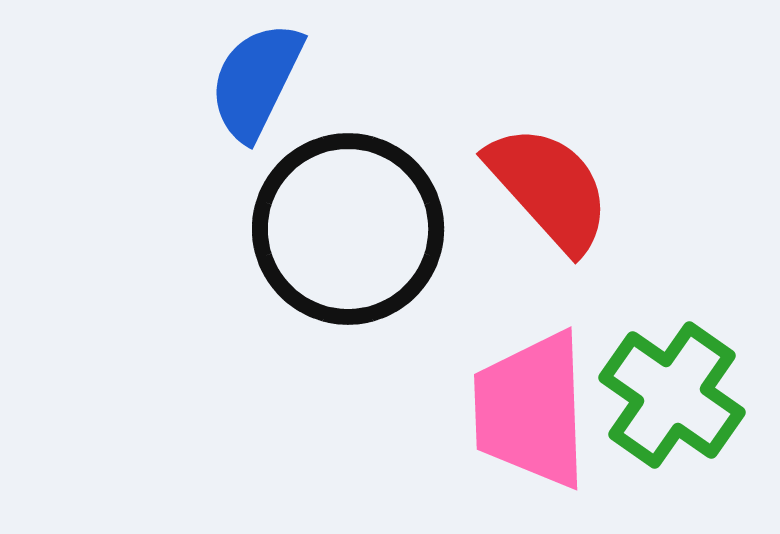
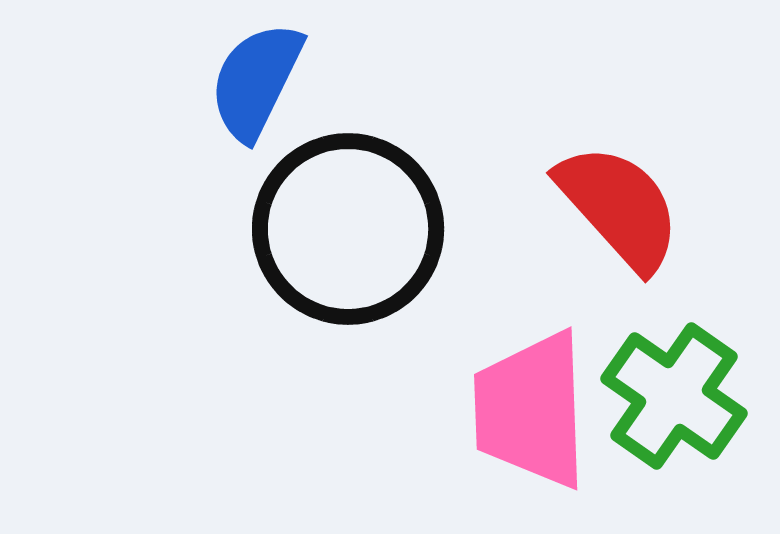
red semicircle: moved 70 px right, 19 px down
green cross: moved 2 px right, 1 px down
